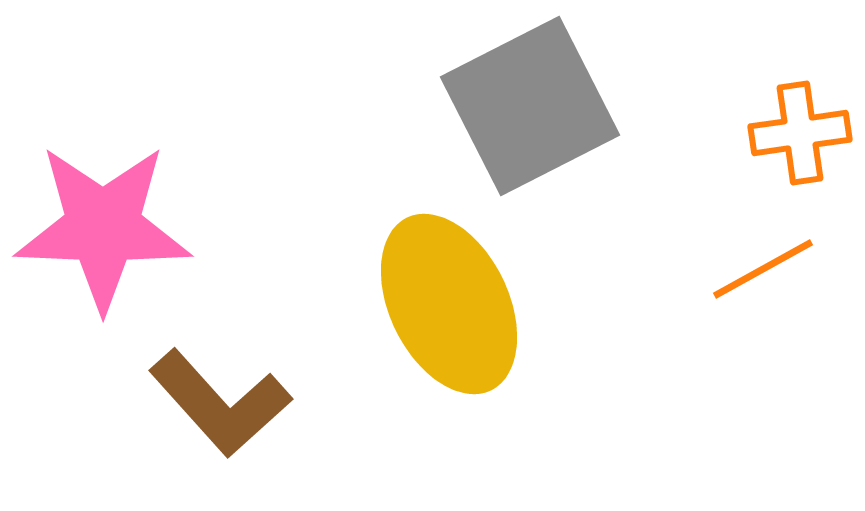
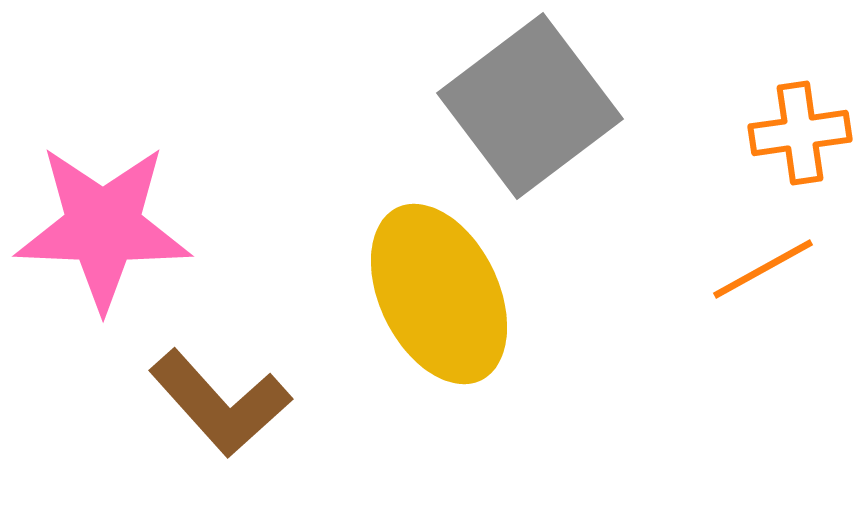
gray square: rotated 10 degrees counterclockwise
yellow ellipse: moved 10 px left, 10 px up
